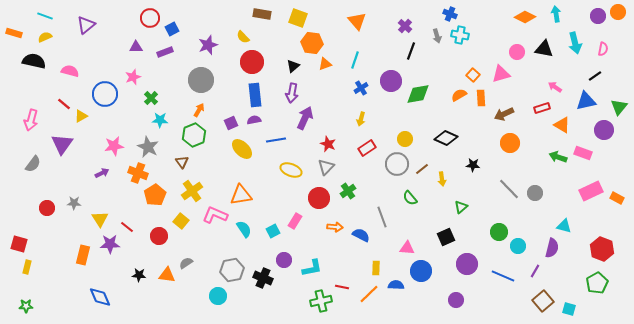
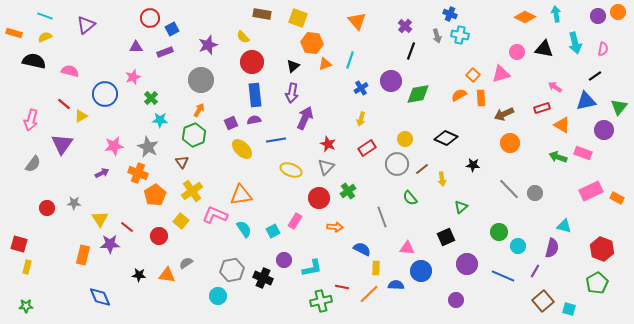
cyan line at (355, 60): moved 5 px left
blue semicircle at (361, 235): moved 1 px right, 14 px down
